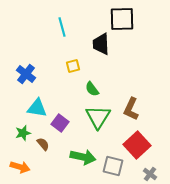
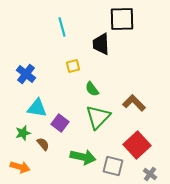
brown L-shape: moved 3 px right, 6 px up; rotated 110 degrees clockwise
green triangle: rotated 12 degrees clockwise
